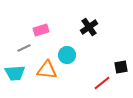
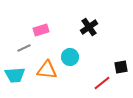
cyan circle: moved 3 px right, 2 px down
cyan trapezoid: moved 2 px down
